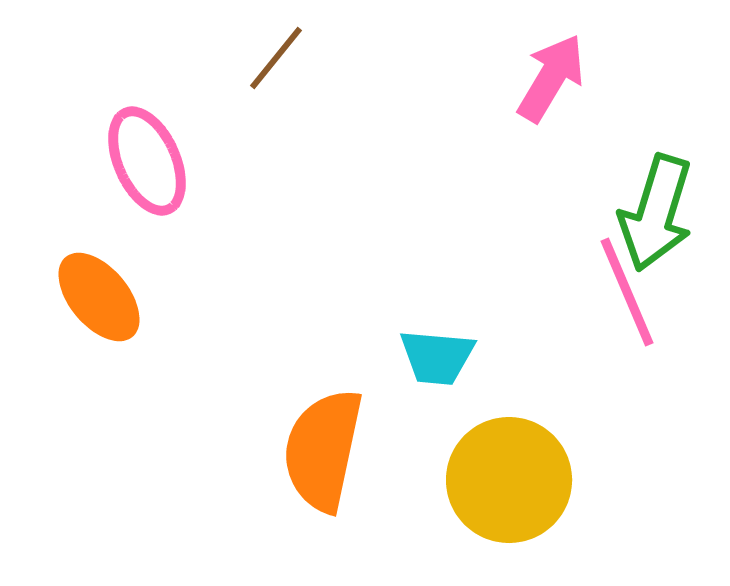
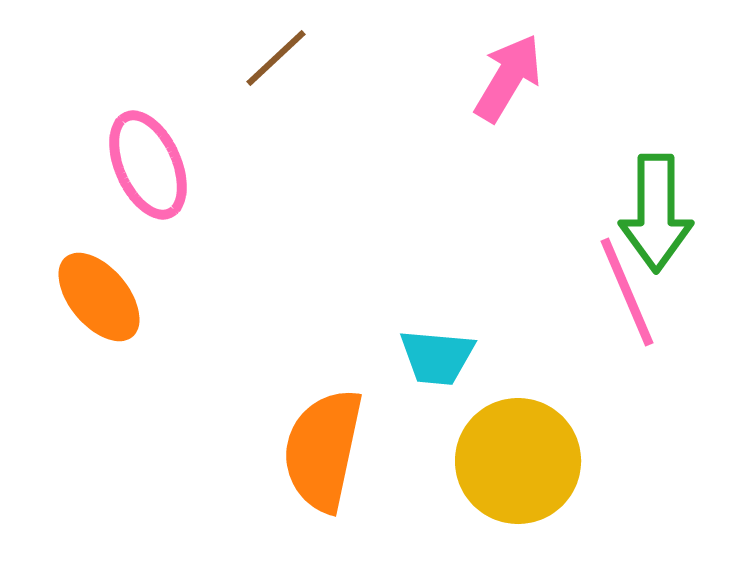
brown line: rotated 8 degrees clockwise
pink arrow: moved 43 px left
pink ellipse: moved 1 px right, 4 px down
green arrow: rotated 17 degrees counterclockwise
yellow circle: moved 9 px right, 19 px up
